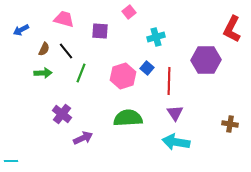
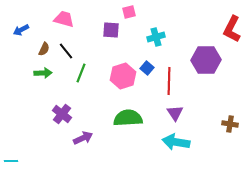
pink square: rotated 24 degrees clockwise
purple square: moved 11 px right, 1 px up
